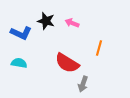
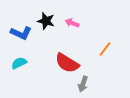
orange line: moved 6 px right, 1 px down; rotated 21 degrees clockwise
cyan semicircle: rotated 35 degrees counterclockwise
